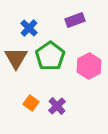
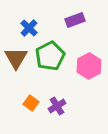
green pentagon: rotated 8 degrees clockwise
purple cross: rotated 12 degrees clockwise
